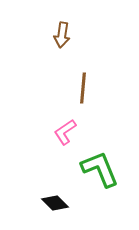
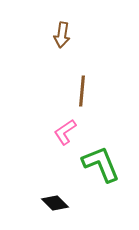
brown line: moved 1 px left, 3 px down
green L-shape: moved 1 px right, 5 px up
